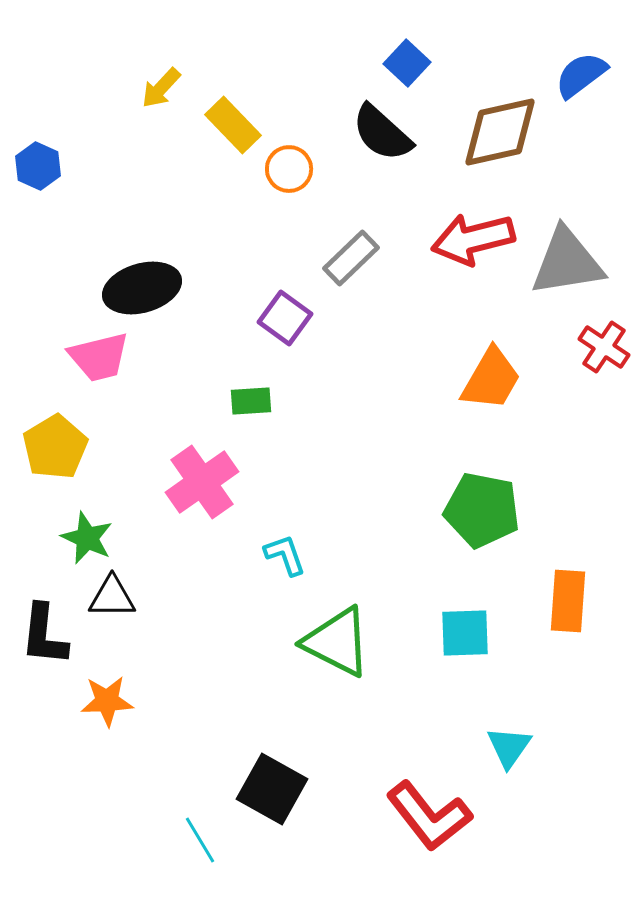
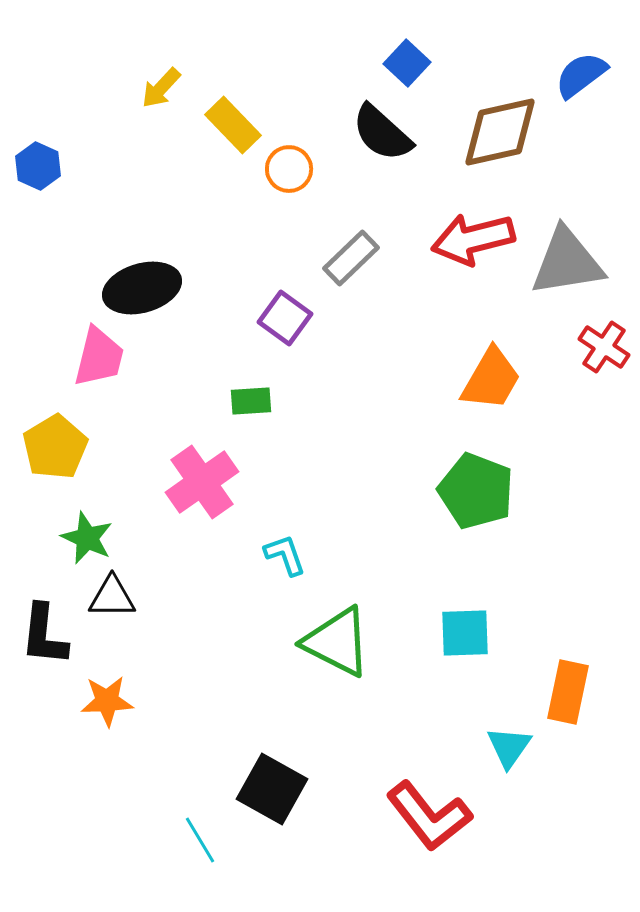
pink trapezoid: rotated 62 degrees counterclockwise
green pentagon: moved 6 px left, 19 px up; rotated 10 degrees clockwise
orange rectangle: moved 91 px down; rotated 8 degrees clockwise
